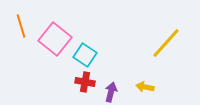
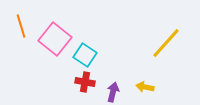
purple arrow: moved 2 px right
